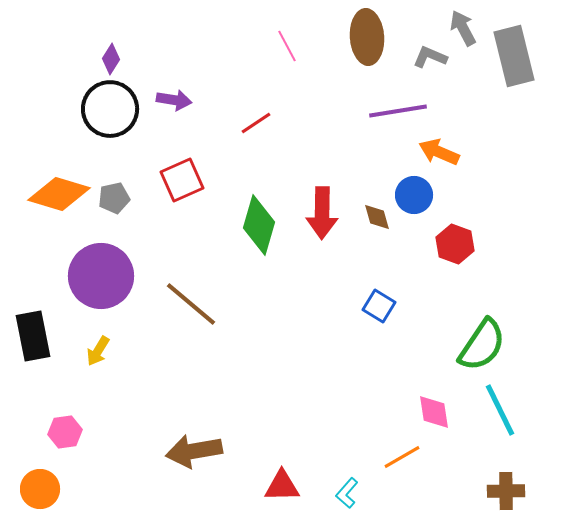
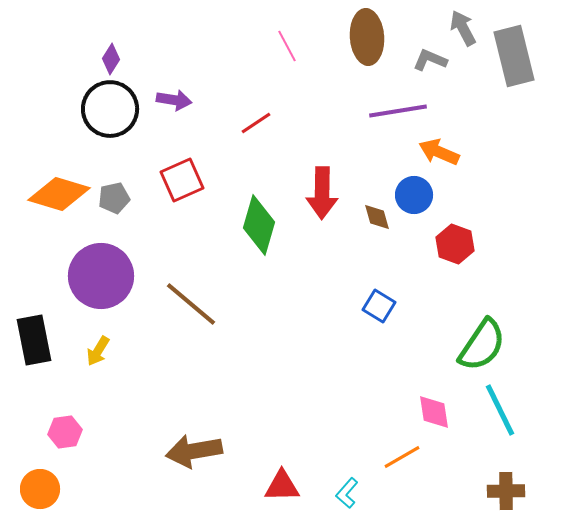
gray L-shape: moved 3 px down
red arrow: moved 20 px up
black rectangle: moved 1 px right, 4 px down
